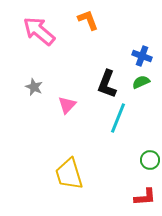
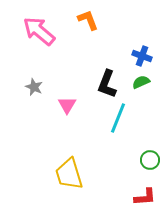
pink triangle: rotated 12 degrees counterclockwise
